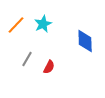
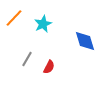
orange line: moved 2 px left, 7 px up
blue diamond: rotated 15 degrees counterclockwise
